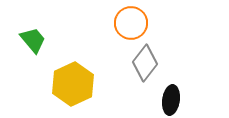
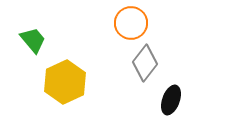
yellow hexagon: moved 8 px left, 2 px up
black ellipse: rotated 12 degrees clockwise
